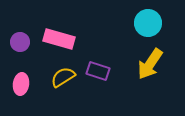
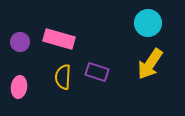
purple rectangle: moved 1 px left, 1 px down
yellow semicircle: rotated 55 degrees counterclockwise
pink ellipse: moved 2 px left, 3 px down
